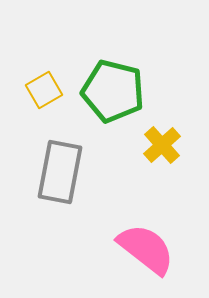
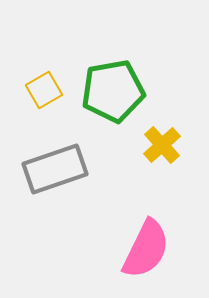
green pentagon: rotated 24 degrees counterclockwise
gray rectangle: moved 5 px left, 3 px up; rotated 60 degrees clockwise
pink semicircle: rotated 78 degrees clockwise
